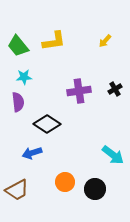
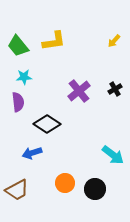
yellow arrow: moved 9 px right
purple cross: rotated 30 degrees counterclockwise
orange circle: moved 1 px down
